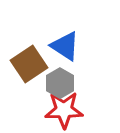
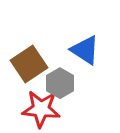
blue triangle: moved 20 px right, 4 px down
red star: moved 23 px left, 1 px up; rotated 6 degrees clockwise
